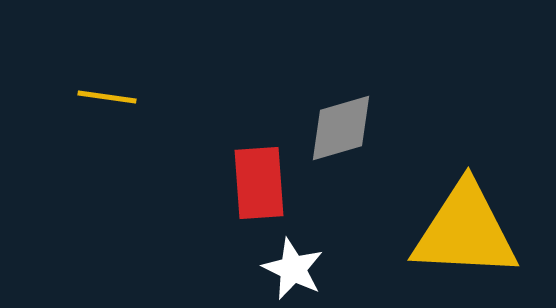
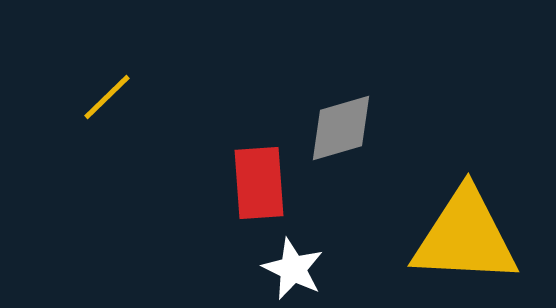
yellow line: rotated 52 degrees counterclockwise
yellow triangle: moved 6 px down
